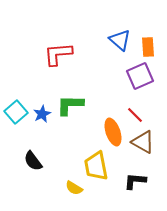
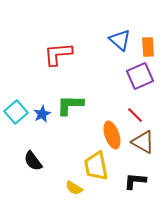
orange ellipse: moved 1 px left, 3 px down
